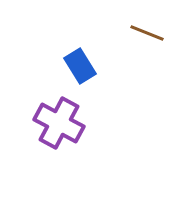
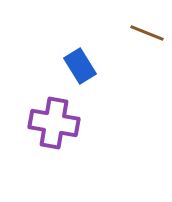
purple cross: moved 5 px left; rotated 18 degrees counterclockwise
